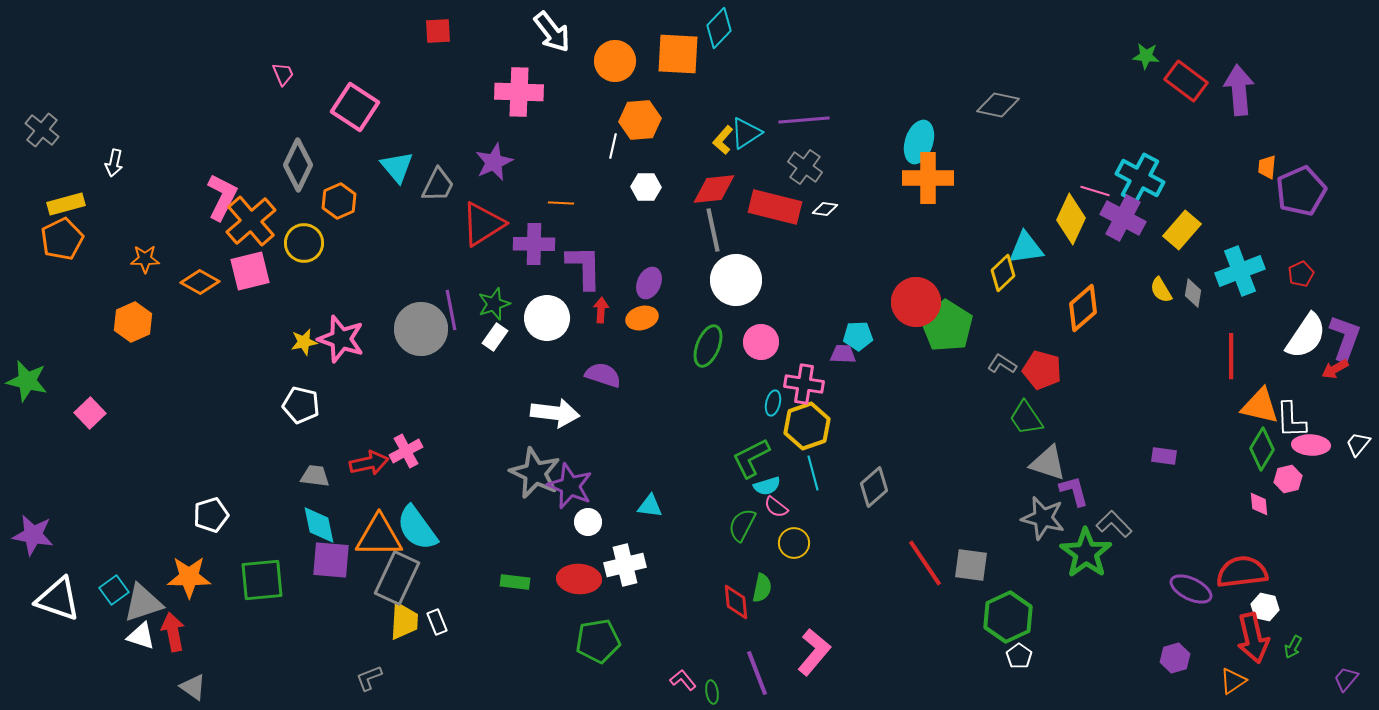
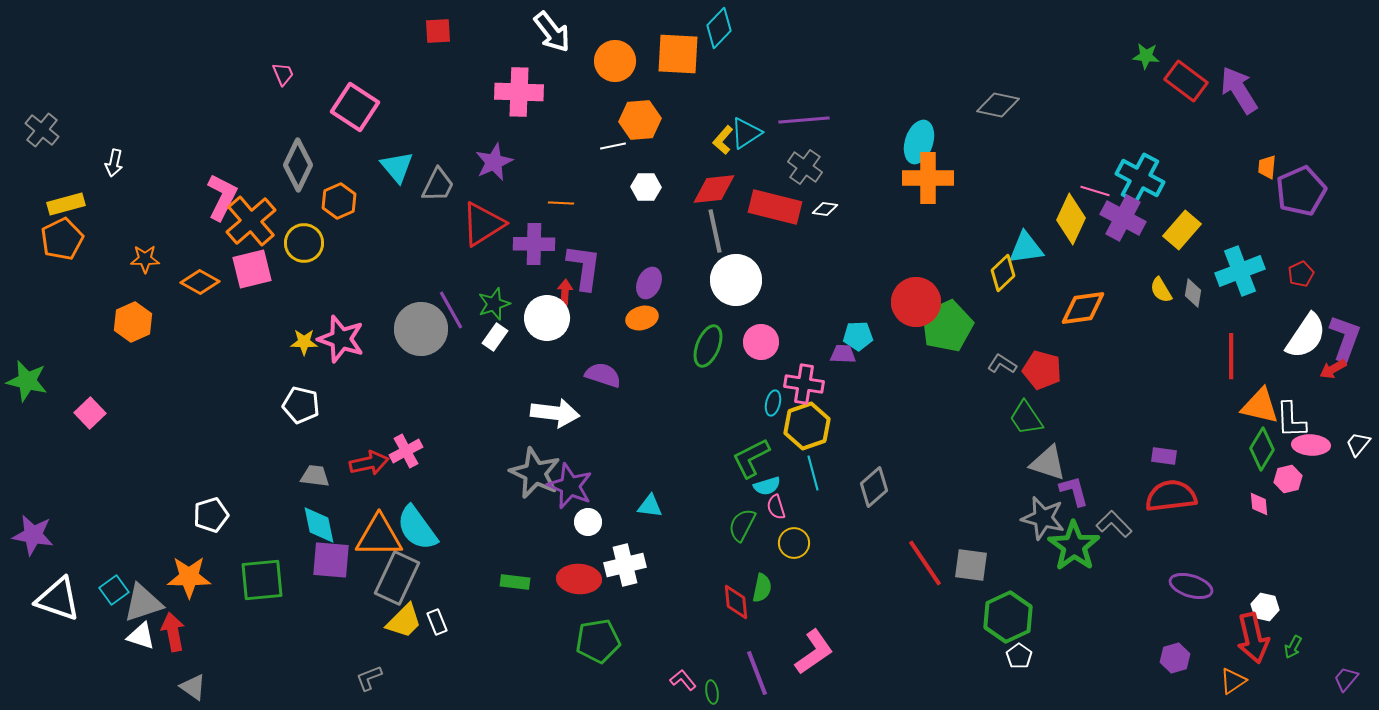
purple arrow at (1239, 90): rotated 27 degrees counterclockwise
white line at (613, 146): rotated 65 degrees clockwise
gray line at (713, 230): moved 2 px right, 1 px down
purple L-shape at (584, 267): rotated 9 degrees clockwise
pink square at (250, 271): moved 2 px right, 2 px up
orange diamond at (1083, 308): rotated 33 degrees clockwise
purple line at (451, 310): rotated 18 degrees counterclockwise
red arrow at (601, 310): moved 36 px left, 18 px up
green pentagon at (947, 326): rotated 15 degrees clockwise
yellow star at (304, 342): rotated 12 degrees clockwise
red arrow at (1335, 369): moved 2 px left
pink semicircle at (776, 507): rotated 35 degrees clockwise
green star at (1086, 553): moved 12 px left, 7 px up
red semicircle at (1242, 572): moved 71 px left, 76 px up
purple ellipse at (1191, 589): moved 3 px up; rotated 9 degrees counterclockwise
yellow trapezoid at (404, 621): rotated 42 degrees clockwise
pink L-shape at (814, 652): rotated 15 degrees clockwise
